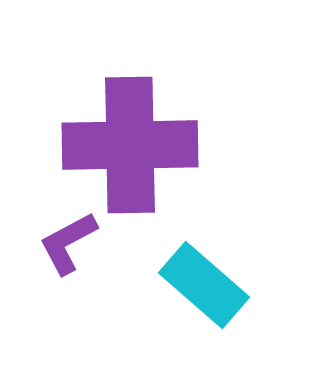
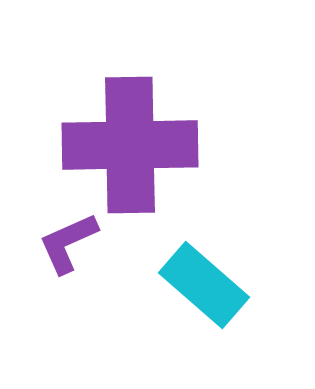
purple L-shape: rotated 4 degrees clockwise
